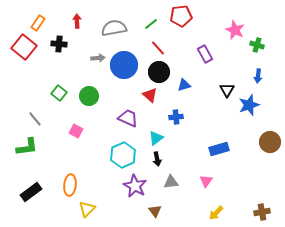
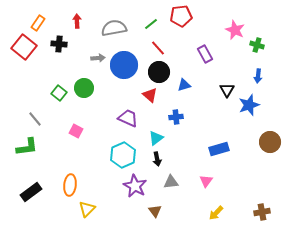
green circle: moved 5 px left, 8 px up
